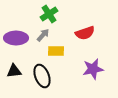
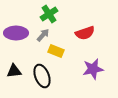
purple ellipse: moved 5 px up
yellow rectangle: rotated 21 degrees clockwise
